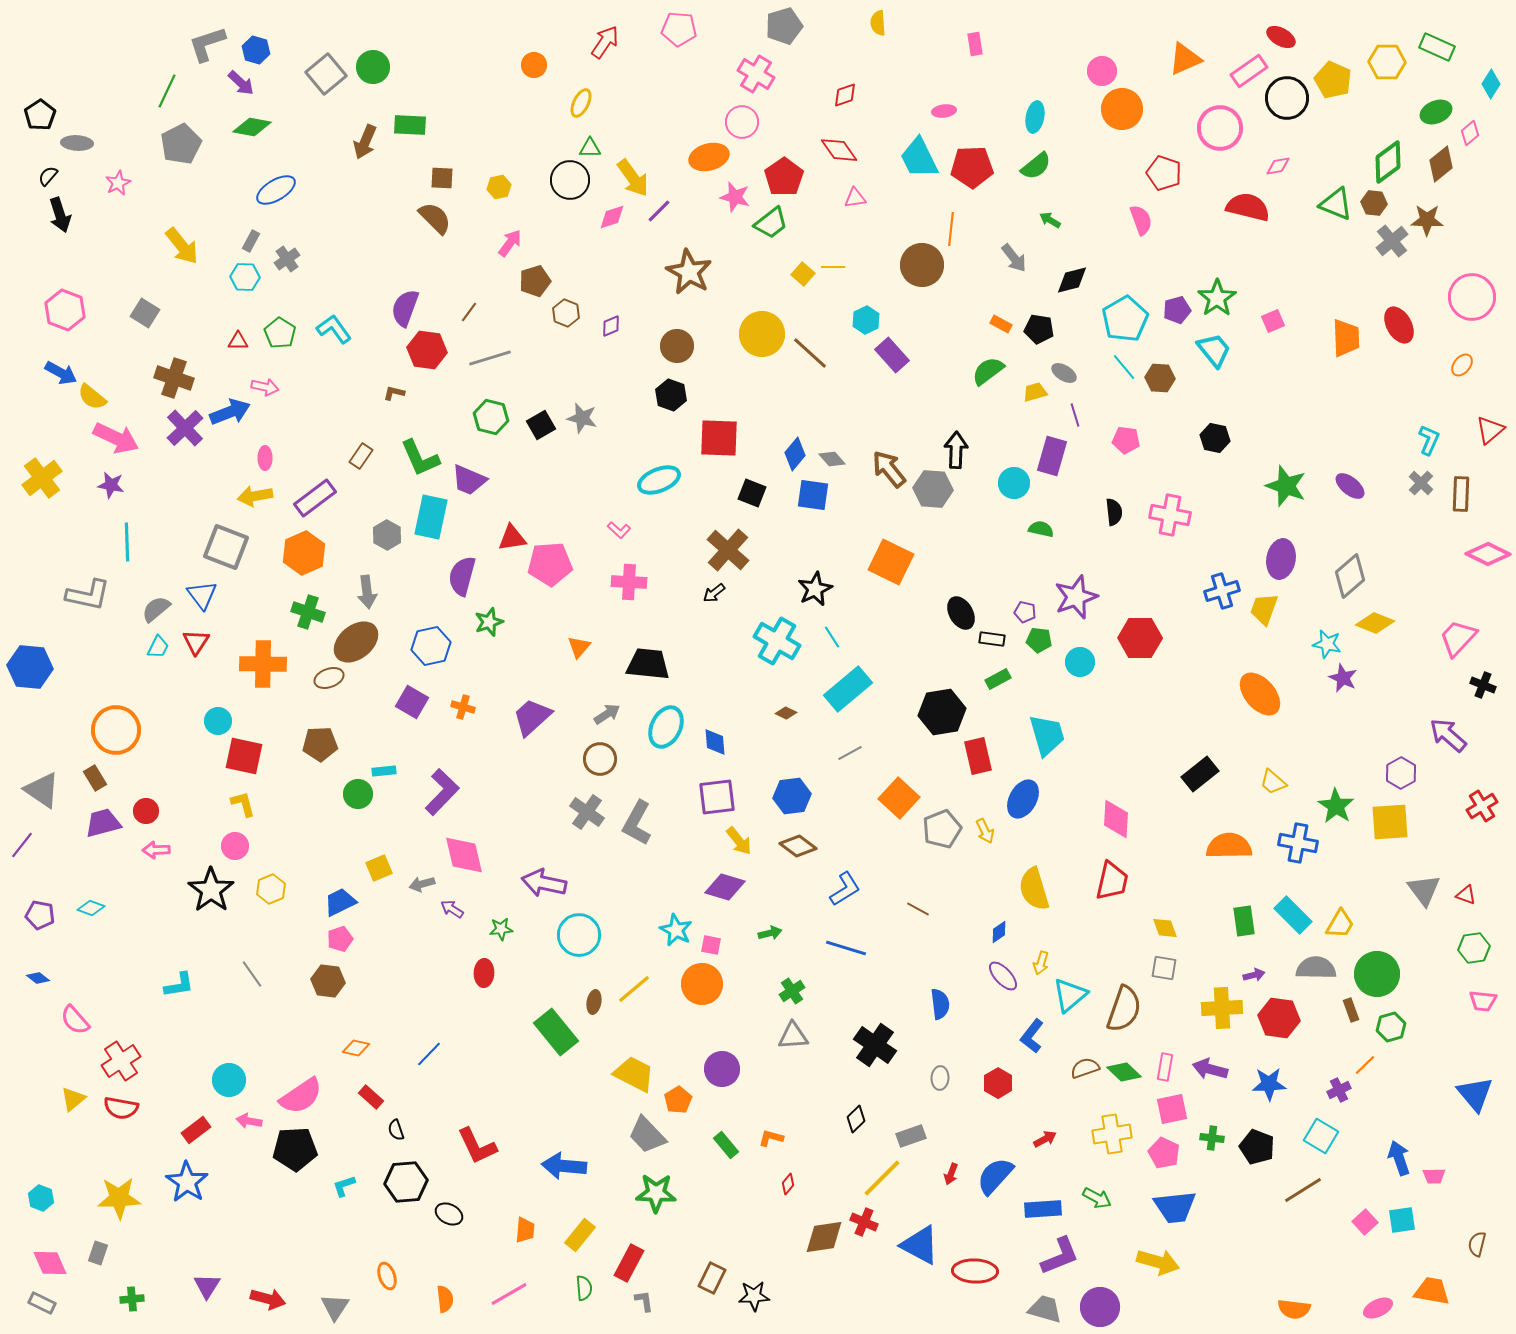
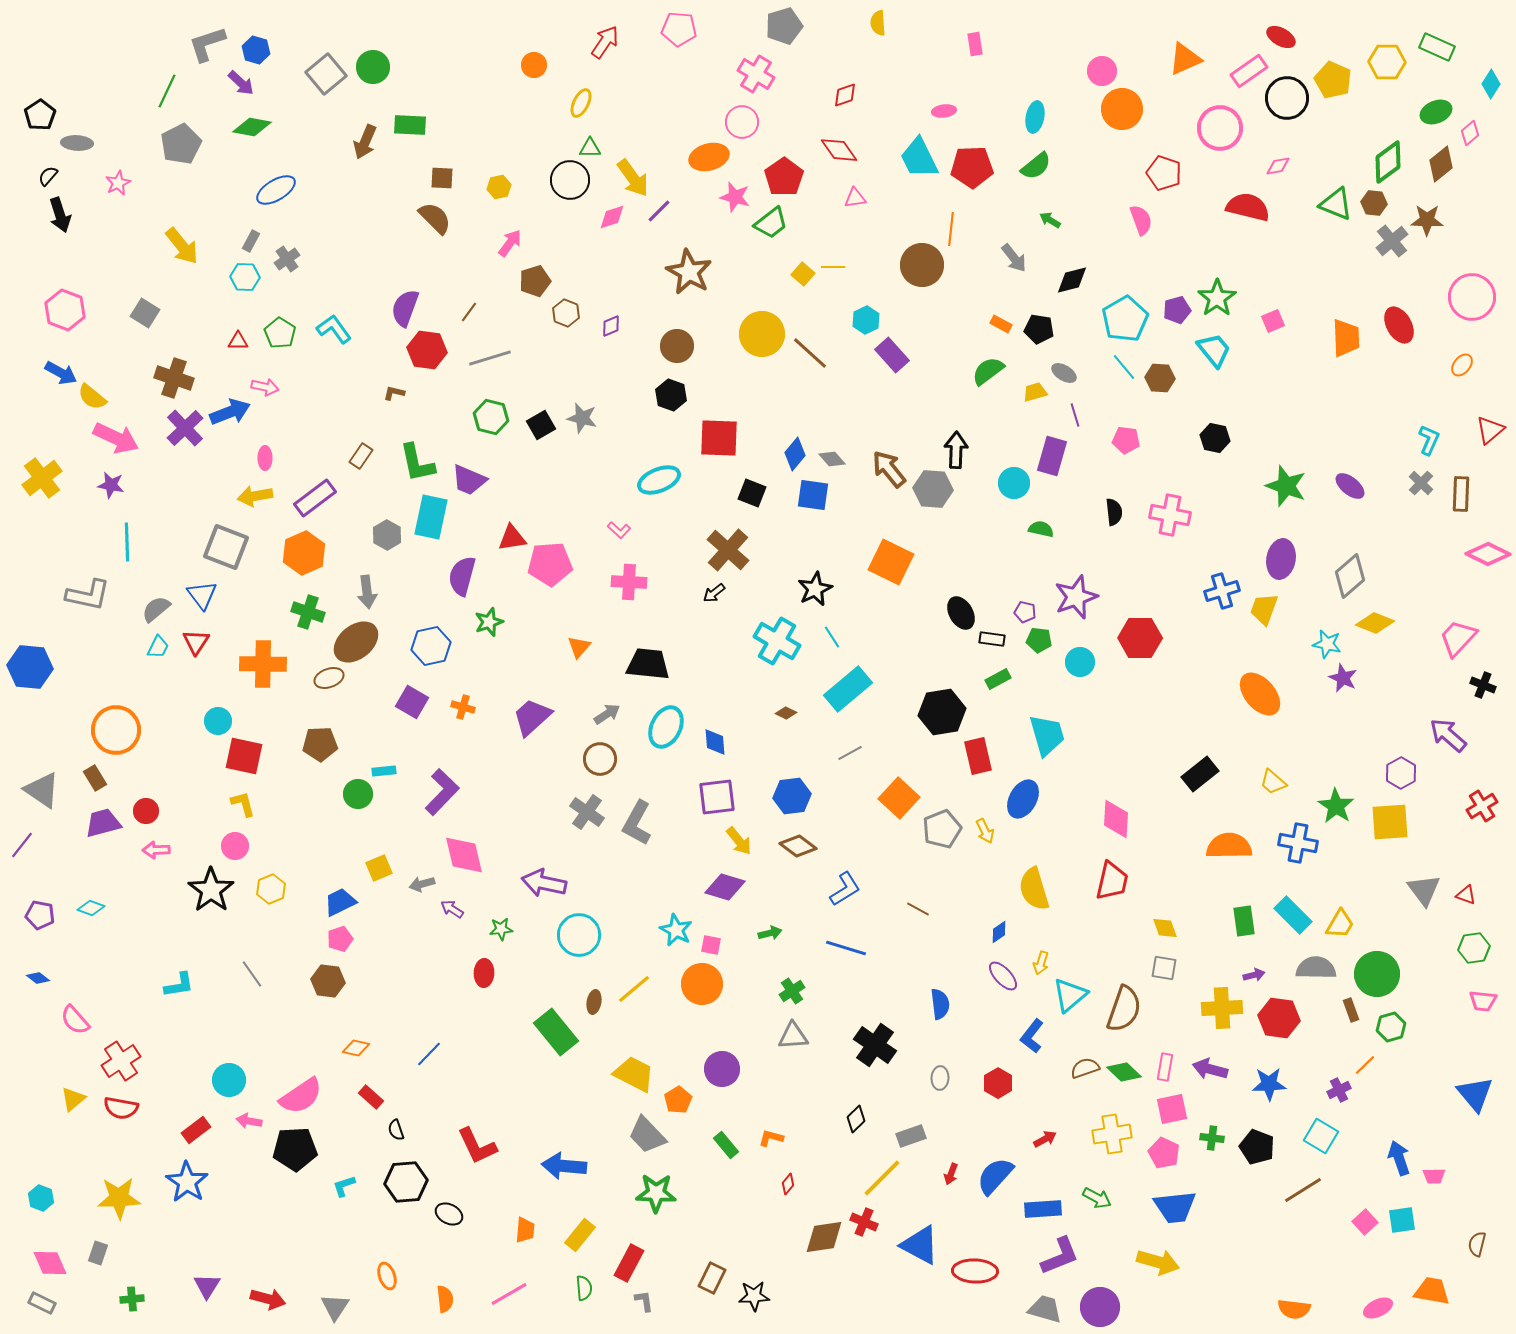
green L-shape at (420, 458): moved 3 px left, 5 px down; rotated 12 degrees clockwise
